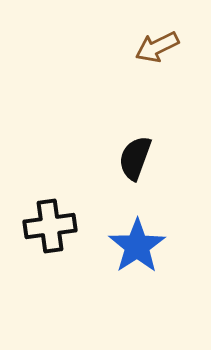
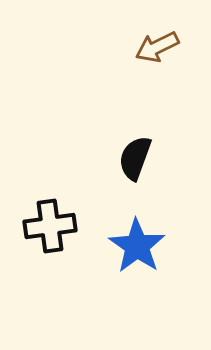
blue star: rotated 4 degrees counterclockwise
